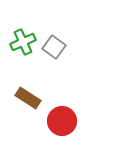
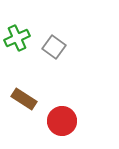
green cross: moved 6 px left, 4 px up
brown rectangle: moved 4 px left, 1 px down
